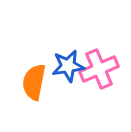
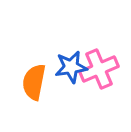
blue star: moved 3 px right, 1 px down
